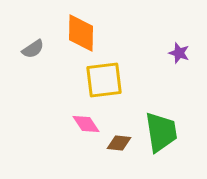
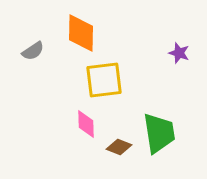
gray semicircle: moved 2 px down
pink diamond: rotated 32 degrees clockwise
green trapezoid: moved 2 px left, 1 px down
brown diamond: moved 4 px down; rotated 15 degrees clockwise
